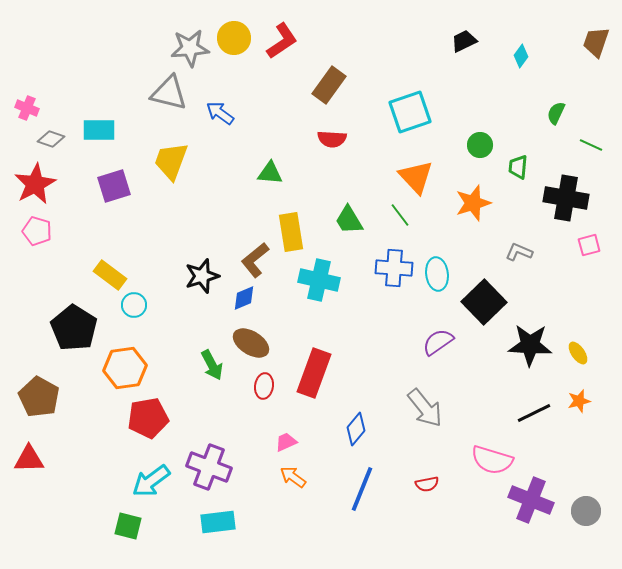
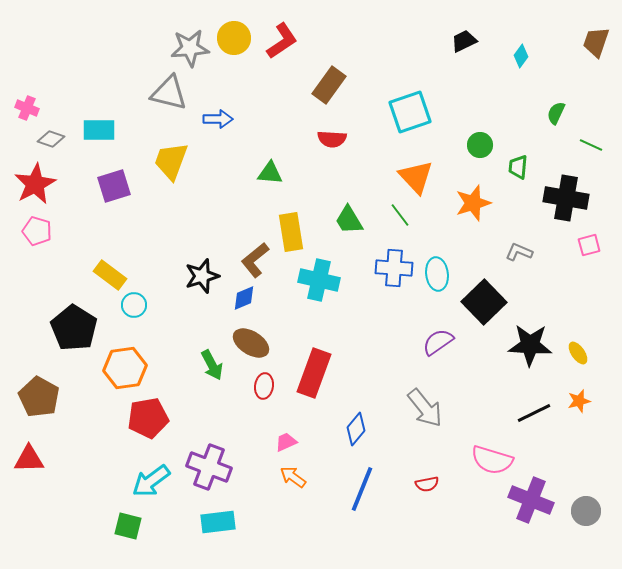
blue arrow at (220, 113): moved 2 px left, 6 px down; rotated 144 degrees clockwise
